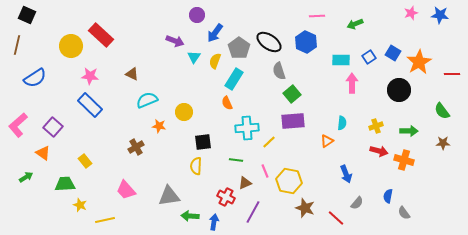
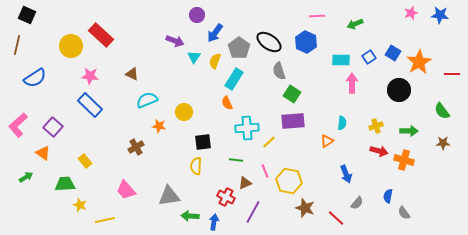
green square at (292, 94): rotated 18 degrees counterclockwise
